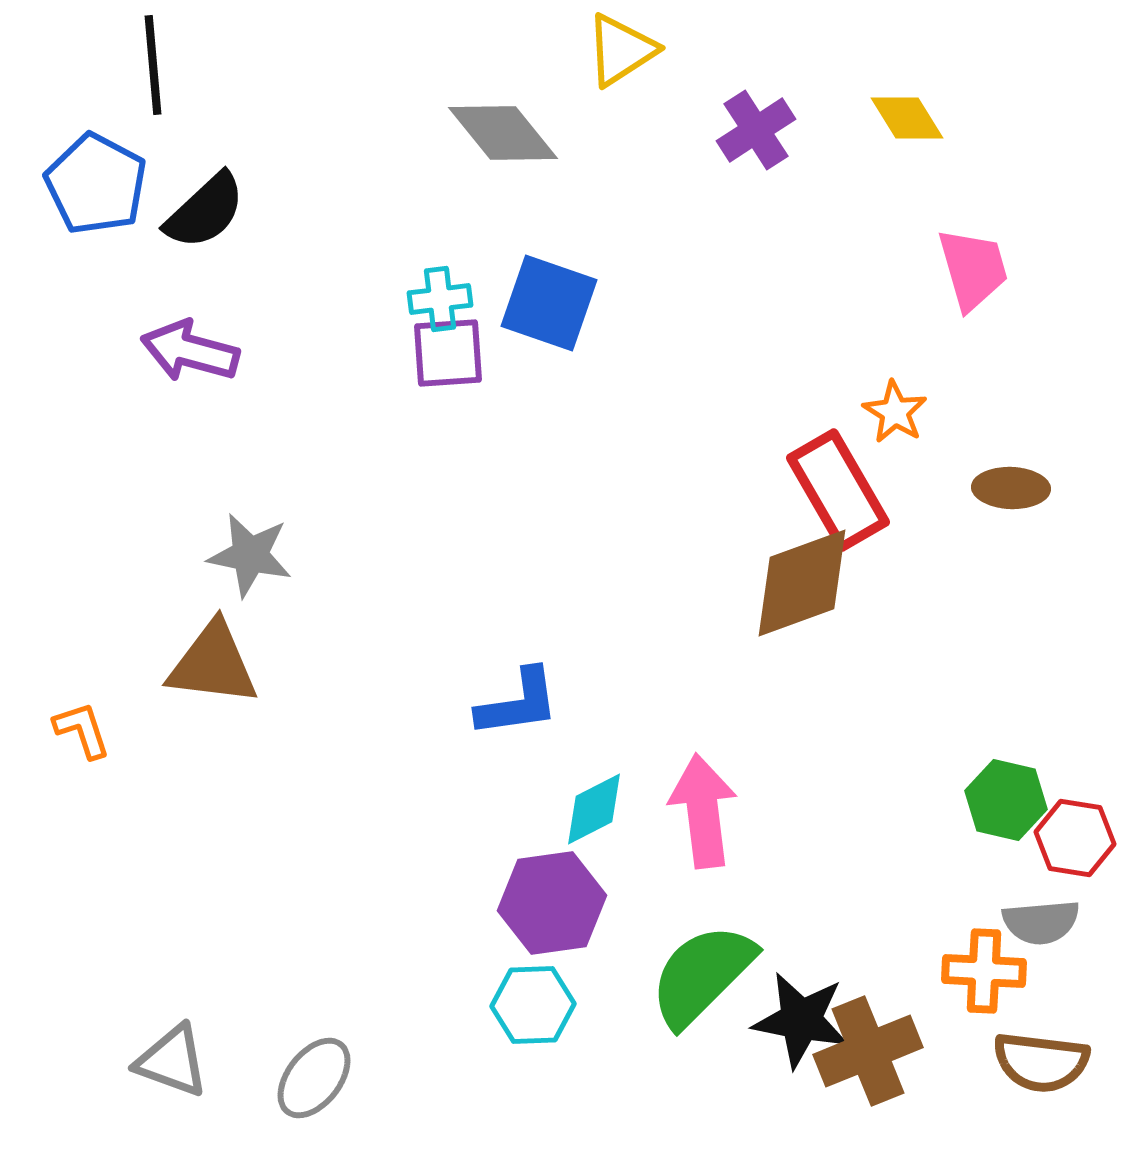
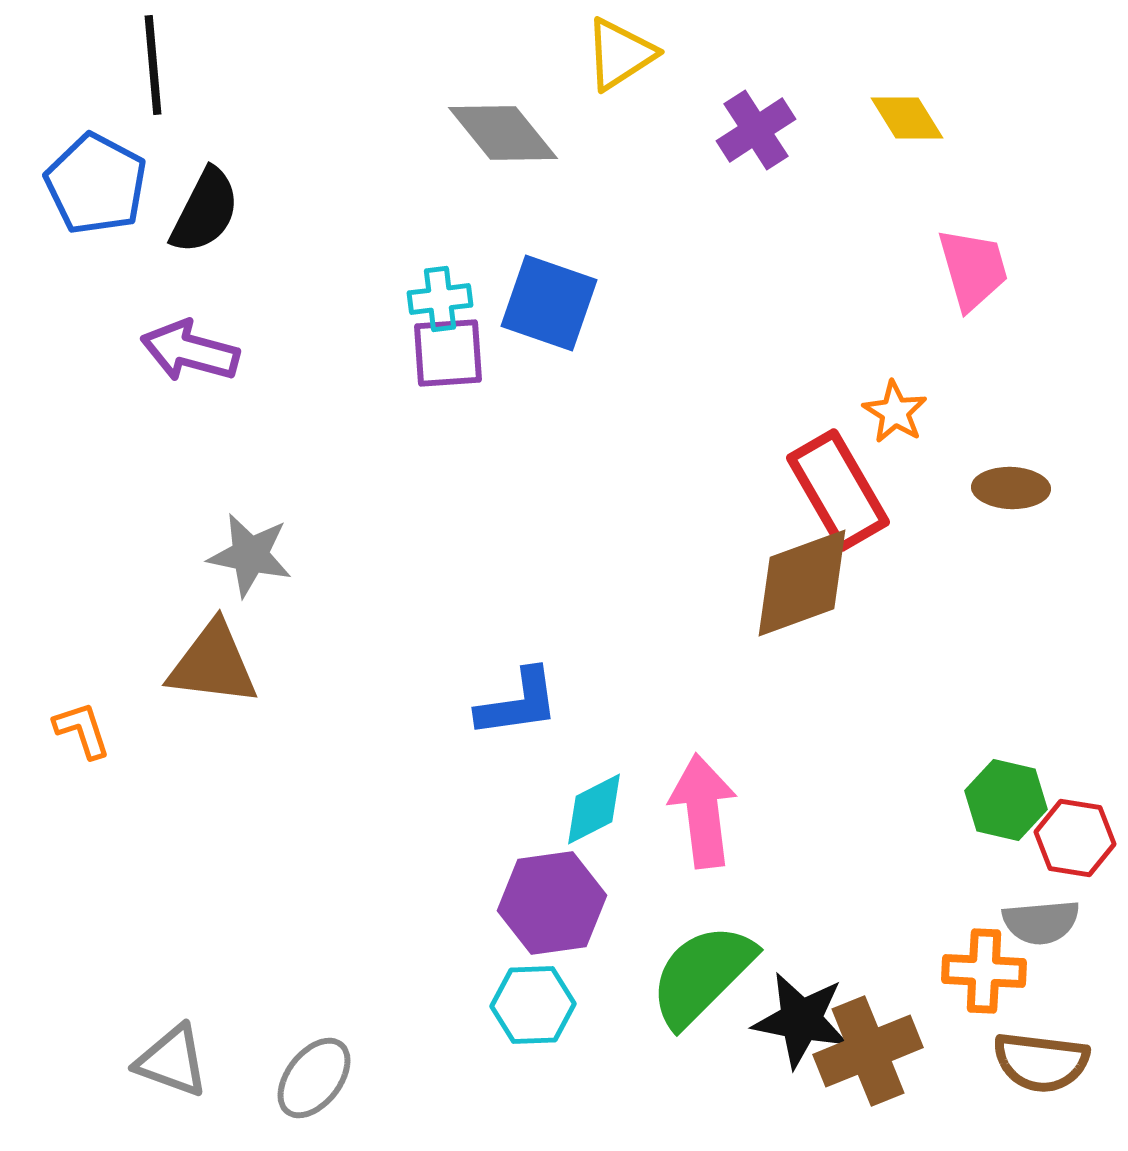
yellow triangle: moved 1 px left, 4 px down
black semicircle: rotated 20 degrees counterclockwise
